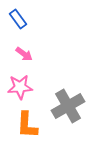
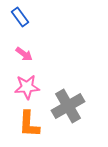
blue rectangle: moved 2 px right, 2 px up
pink star: moved 7 px right
orange L-shape: moved 2 px right, 1 px up
